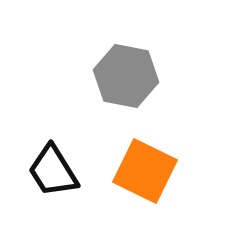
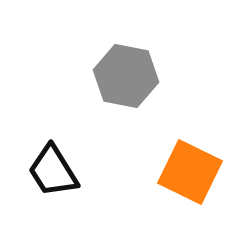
orange square: moved 45 px right, 1 px down
